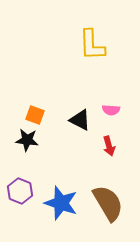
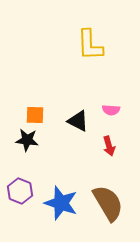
yellow L-shape: moved 2 px left
orange square: rotated 18 degrees counterclockwise
black triangle: moved 2 px left, 1 px down
